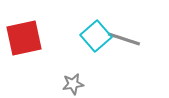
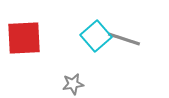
red square: rotated 9 degrees clockwise
